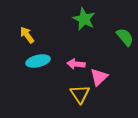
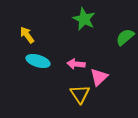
green semicircle: rotated 90 degrees counterclockwise
cyan ellipse: rotated 30 degrees clockwise
